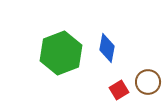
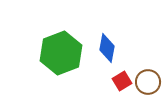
red square: moved 3 px right, 9 px up
